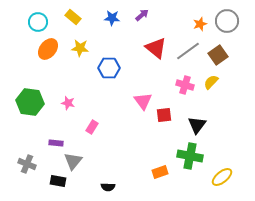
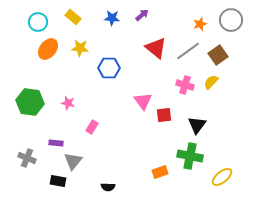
gray circle: moved 4 px right, 1 px up
gray cross: moved 6 px up
